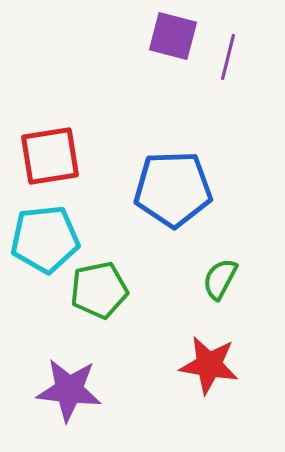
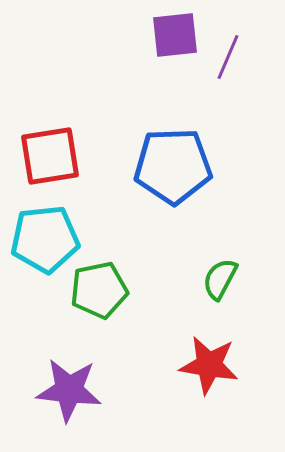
purple square: moved 2 px right, 1 px up; rotated 21 degrees counterclockwise
purple line: rotated 9 degrees clockwise
blue pentagon: moved 23 px up
